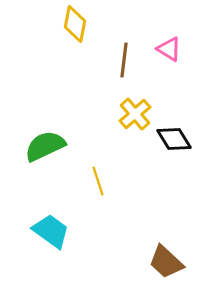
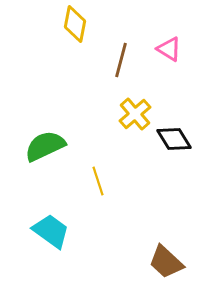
brown line: moved 3 px left; rotated 8 degrees clockwise
